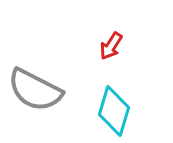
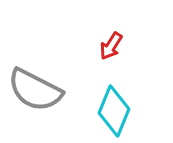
cyan diamond: rotated 6 degrees clockwise
